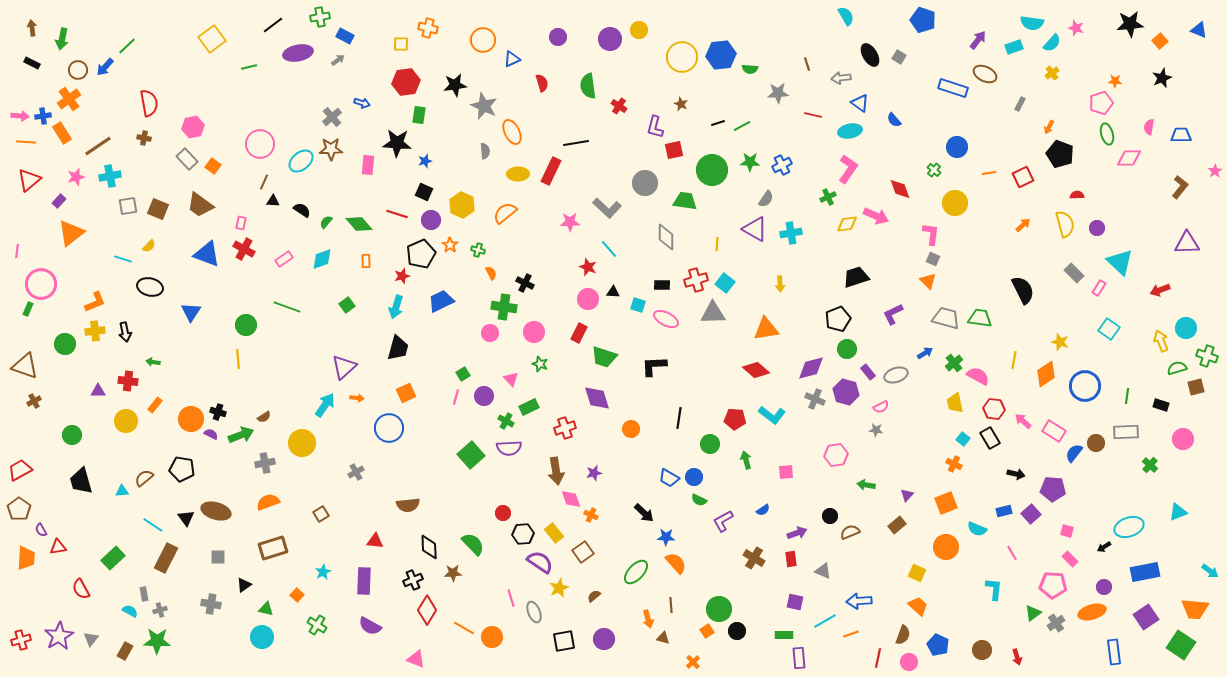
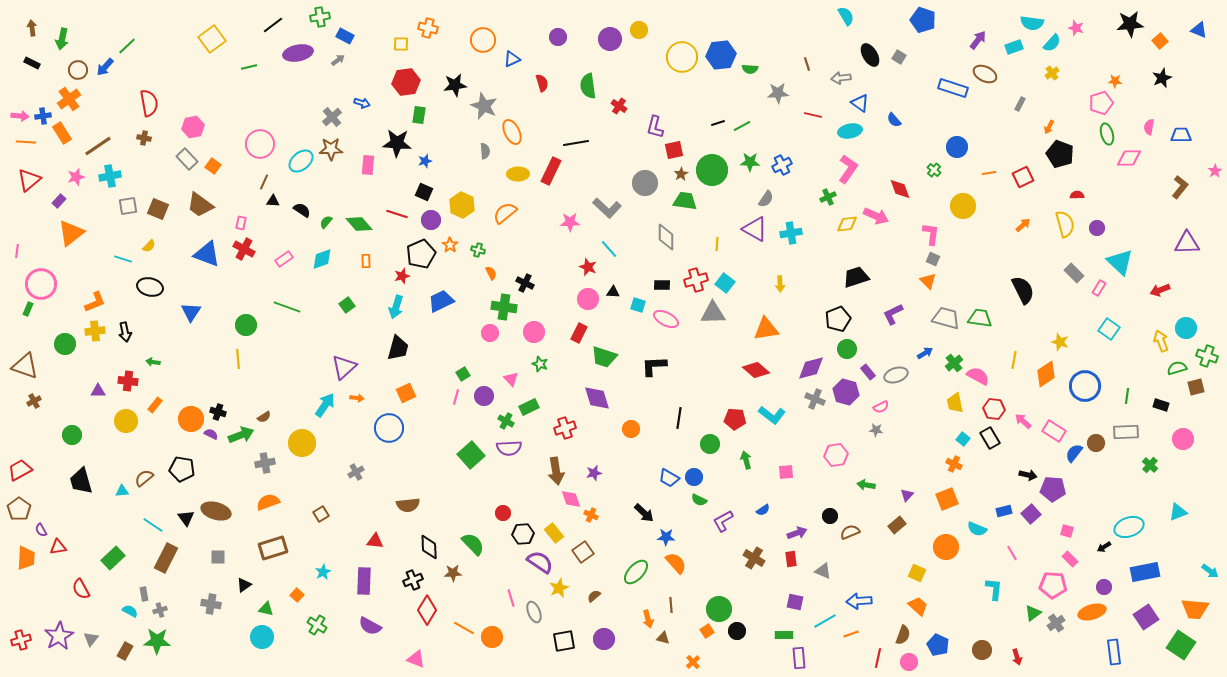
brown star at (681, 104): moved 70 px down; rotated 16 degrees clockwise
yellow circle at (955, 203): moved 8 px right, 3 px down
black arrow at (1016, 474): moved 12 px right, 1 px down
orange square at (946, 503): moved 1 px right, 4 px up
